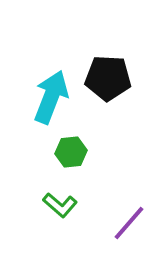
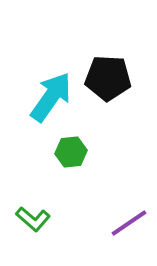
cyan arrow: rotated 14 degrees clockwise
green L-shape: moved 27 px left, 14 px down
purple line: rotated 15 degrees clockwise
